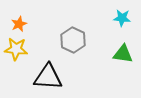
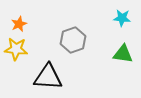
gray hexagon: rotated 15 degrees clockwise
